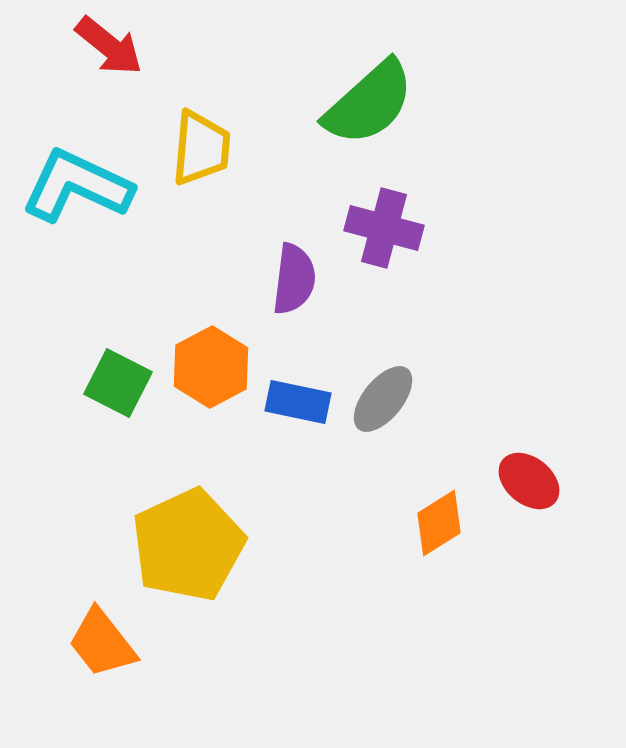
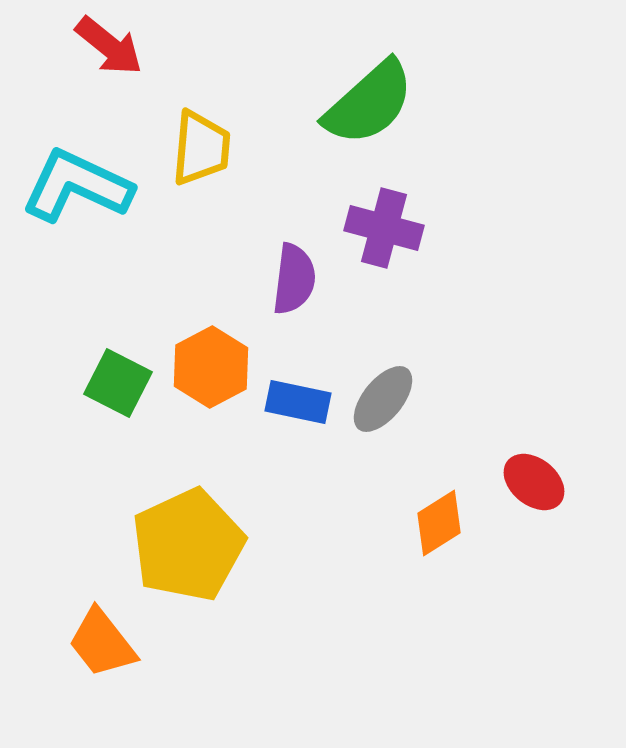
red ellipse: moved 5 px right, 1 px down
